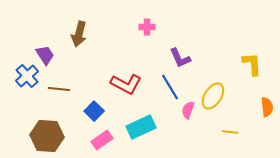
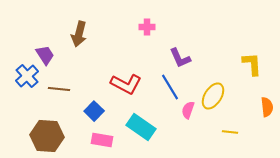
cyan rectangle: rotated 60 degrees clockwise
pink rectangle: rotated 45 degrees clockwise
